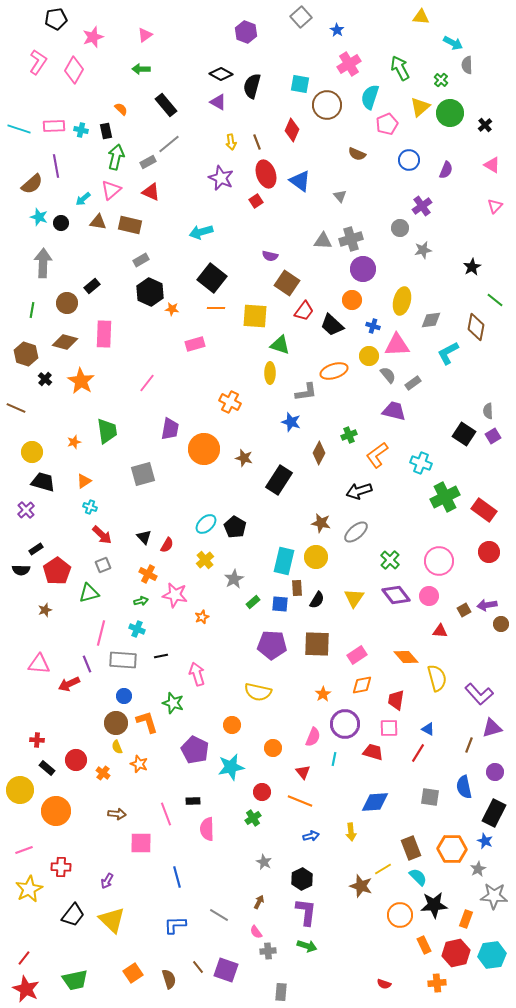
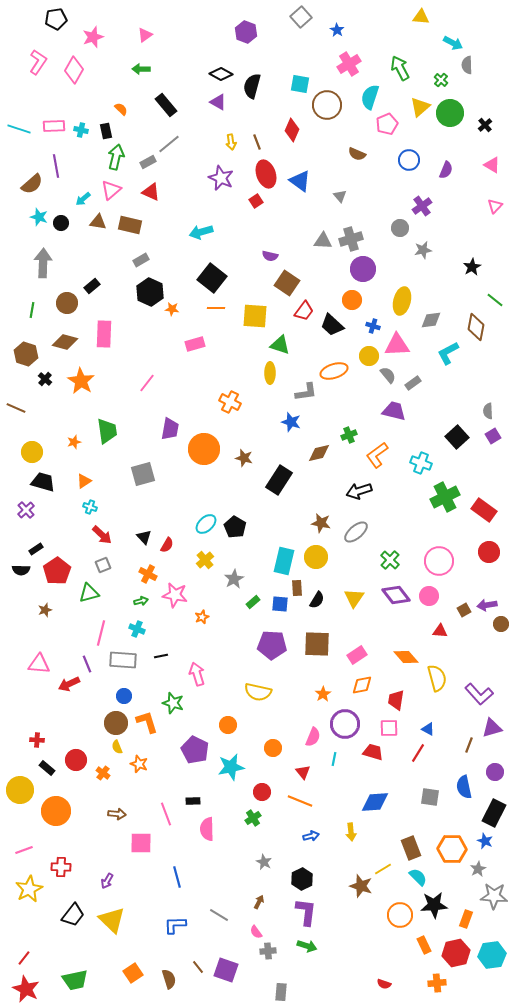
black square at (464, 434): moved 7 px left, 3 px down; rotated 15 degrees clockwise
brown diamond at (319, 453): rotated 50 degrees clockwise
orange circle at (232, 725): moved 4 px left
